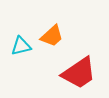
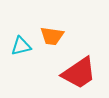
orange trapezoid: rotated 50 degrees clockwise
